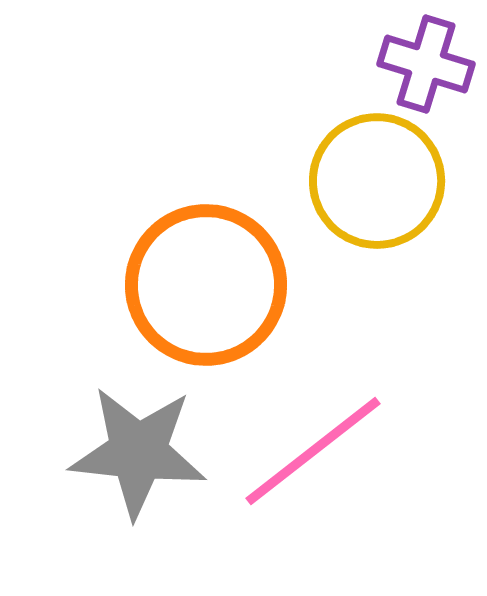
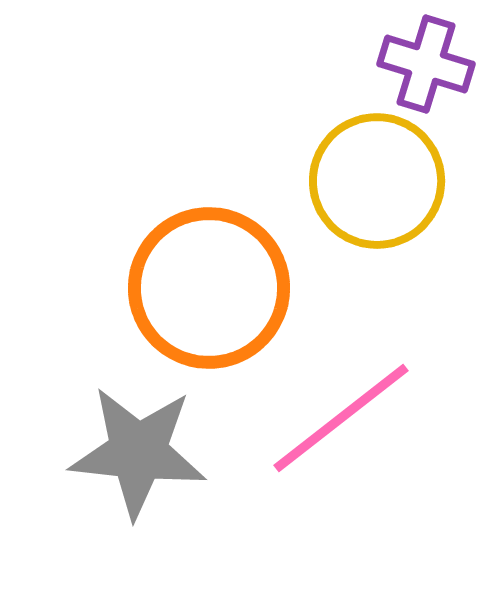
orange circle: moved 3 px right, 3 px down
pink line: moved 28 px right, 33 px up
